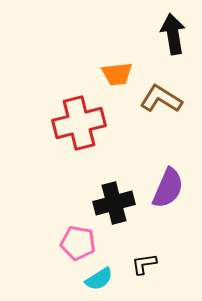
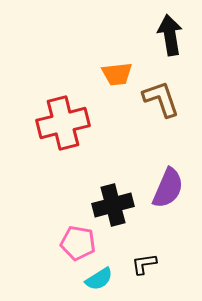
black arrow: moved 3 px left, 1 px down
brown L-shape: rotated 39 degrees clockwise
red cross: moved 16 px left
black cross: moved 1 px left, 2 px down
